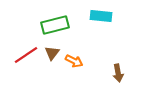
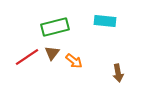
cyan rectangle: moved 4 px right, 5 px down
green rectangle: moved 2 px down
red line: moved 1 px right, 2 px down
orange arrow: rotated 12 degrees clockwise
